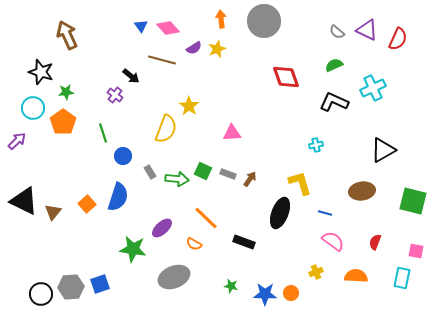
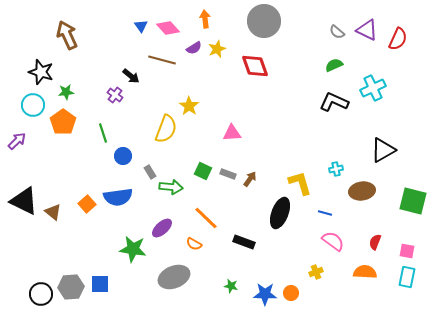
orange arrow at (221, 19): moved 16 px left
red diamond at (286, 77): moved 31 px left, 11 px up
cyan circle at (33, 108): moved 3 px up
cyan cross at (316, 145): moved 20 px right, 24 px down
green arrow at (177, 179): moved 6 px left, 8 px down
blue semicircle at (118, 197): rotated 64 degrees clockwise
brown triangle at (53, 212): rotated 30 degrees counterclockwise
pink square at (416, 251): moved 9 px left
orange semicircle at (356, 276): moved 9 px right, 4 px up
cyan rectangle at (402, 278): moved 5 px right, 1 px up
blue square at (100, 284): rotated 18 degrees clockwise
